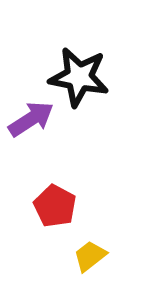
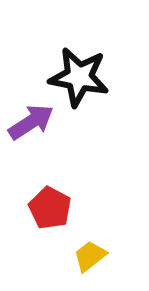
purple arrow: moved 3 px down
red pentagon: moved 5 px left, 2 px down
